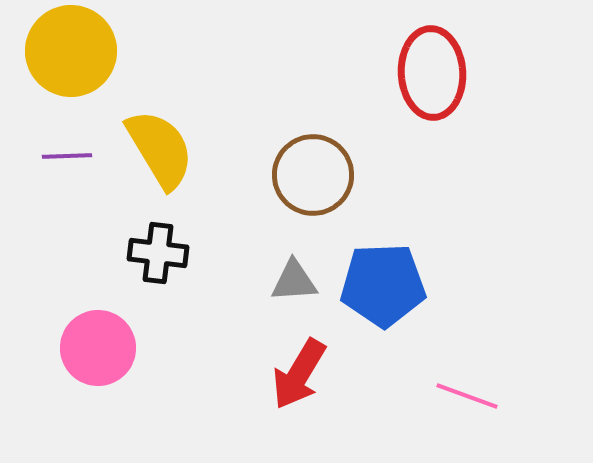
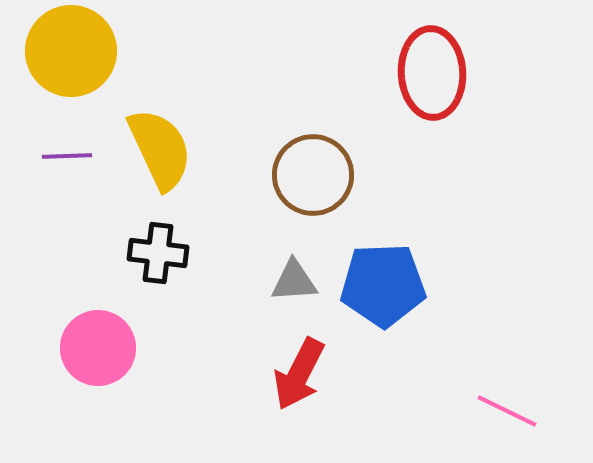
yellow semicircle: rotated 6 degrees clockwise
red arrow: rotated 4 degrees counterclockwise
pink line: moved 40 px right, 15 px down; rotated 6 degrees clockwise
